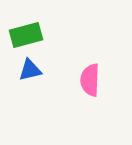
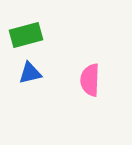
blue triangle: moved 3 px down
